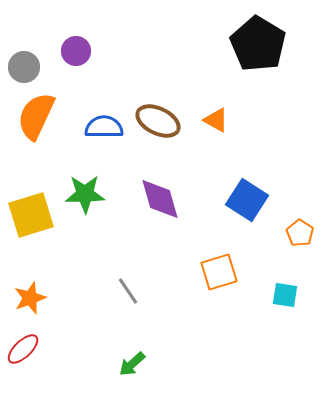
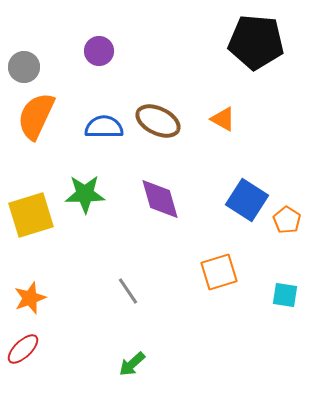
black pentagon: moved 2 px left, 2 px up; rotated 26 degrees counterclockwise
purple circle: moved 23 px right
orange triangle: moved 7 px right, 1 px up
orange pentagon: moved 13 px left, 13 px up
